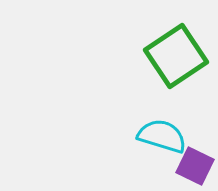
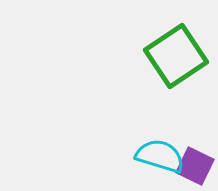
cyan semicircle: moved 2 px left, 20 px down
